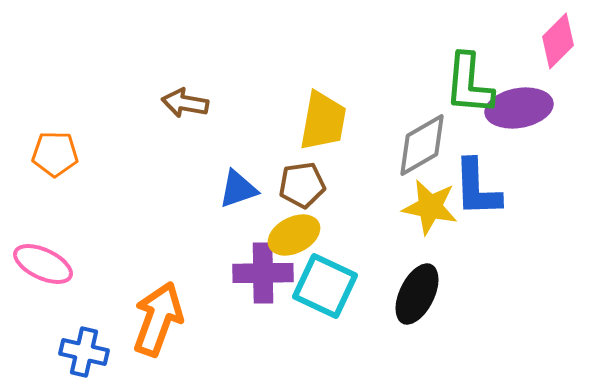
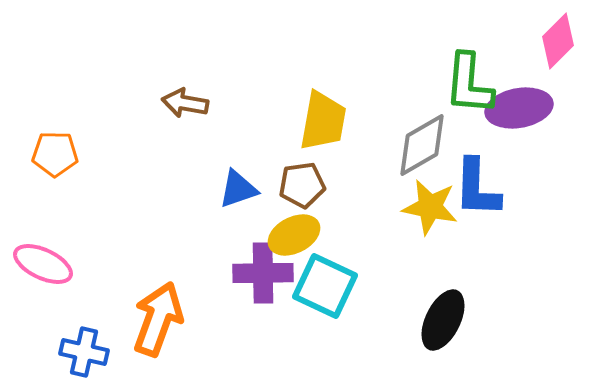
blue L-shape: rotated 4 degrees clockwise
black ellipse: moved 26 px right, 26 px down
